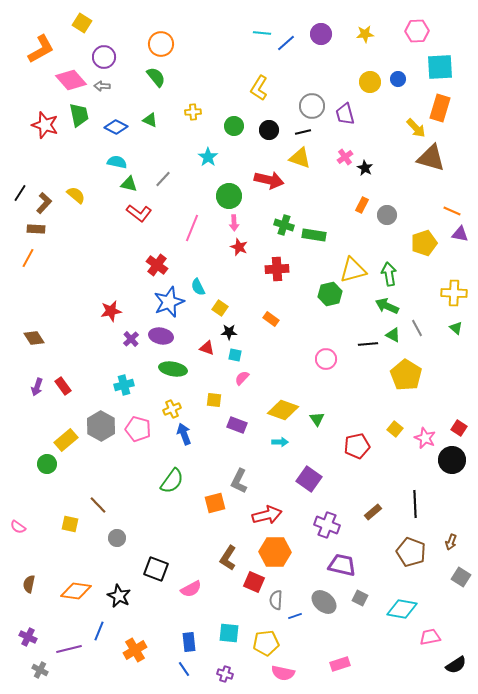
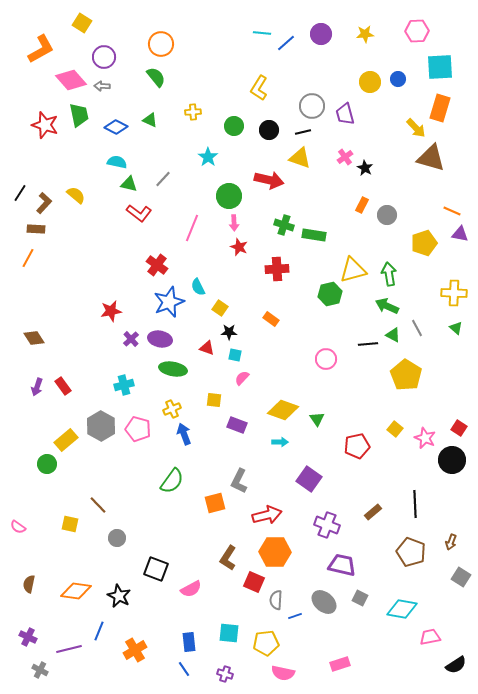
purple ellipse at (161, 336): moved 1 px left, 3 px down
